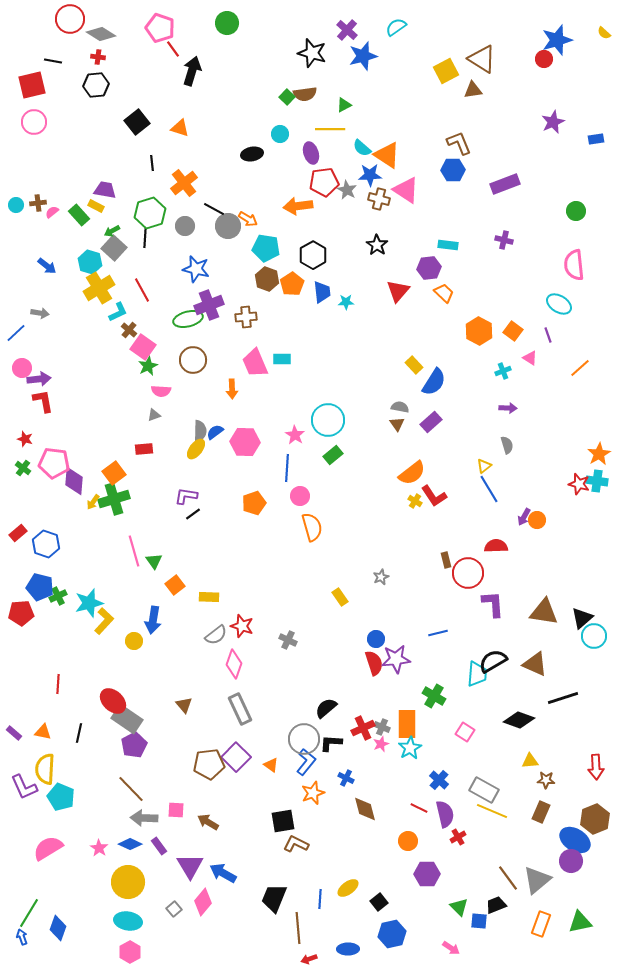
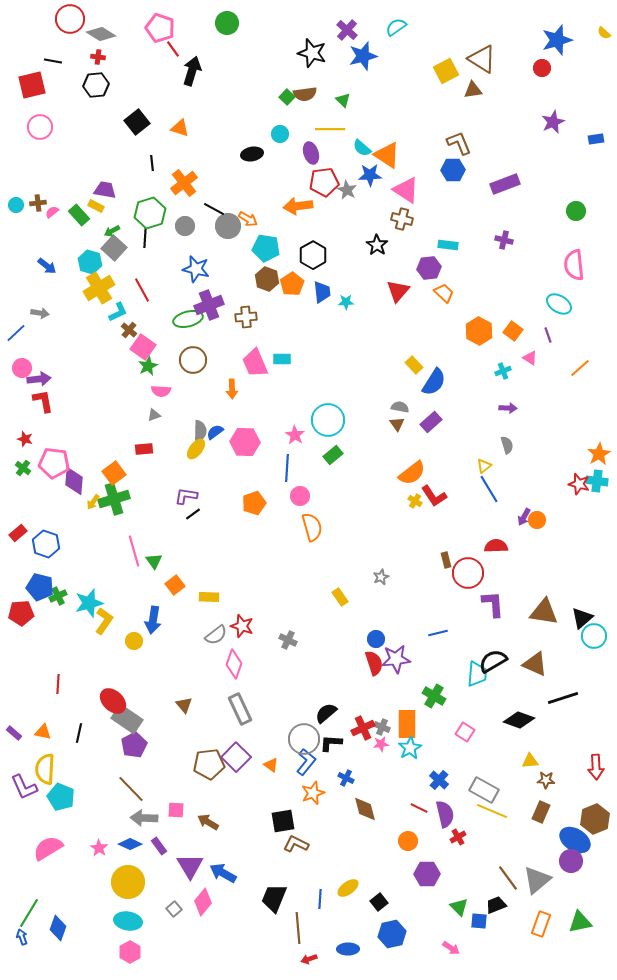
red circle at (544, 59): moved 2 px left, 9 px down
green triangle at (344, 105): moved 1 px left, 5 px up; rotated 49 degrees counterclockwise
pink circle at (34, 122): moved 6 px right, 5 px down
brown cross at (379, 199): moved 23 px right, 20 px down
yellow L-shape at (104, 621): rotated 8 degrees counterclockwise
black semicircle at (326, 708): moved 5 px down
pink star at (381, 744): rotated 14 degrees clockwise
